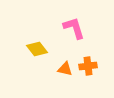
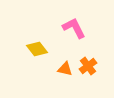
pink L-shape: rotated 10 degrees counterclockwise
orange cross: rotated 30 degrees counterclockwise
